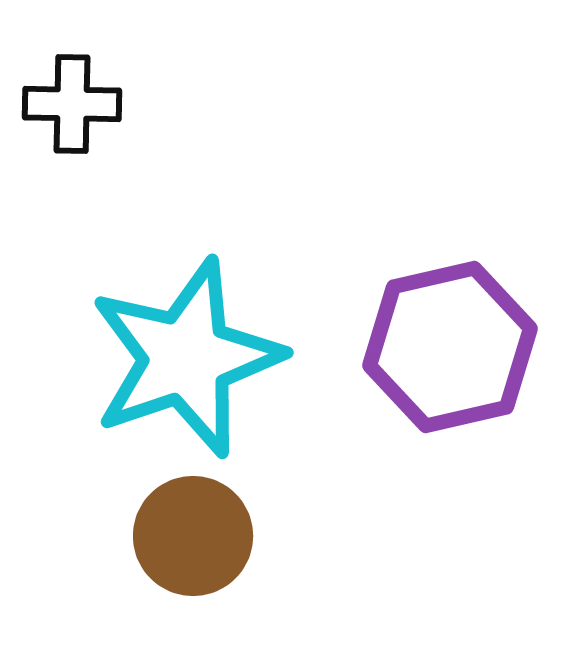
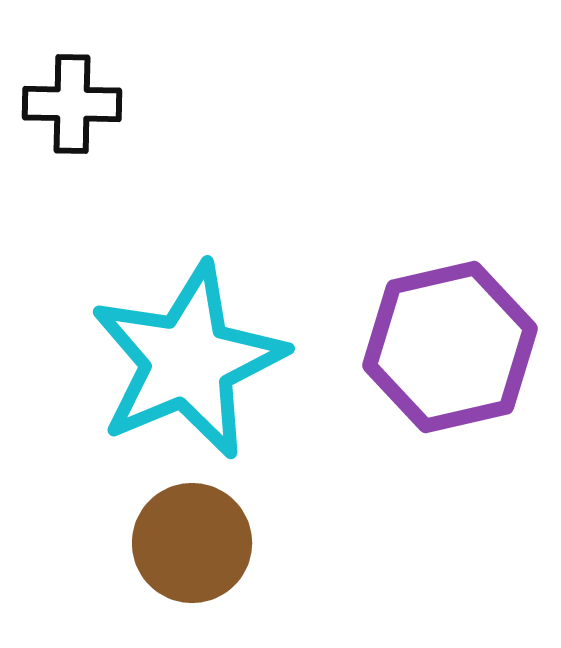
cyan star: moved 2 px right, 3 px down; rotated 4 degrees counterclockwise
brown circle: moved 1 px left, 7 px down
